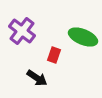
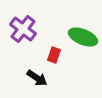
purple cross: moved 1 px right, 2 px up
